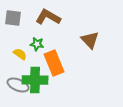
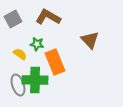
gray square: moved 1 px down; rotated 36 degrees counterclockwise
orange rectangle: moved 1 px right, 1 px up
gray ellipse: rotated 50 degrees clockwise
